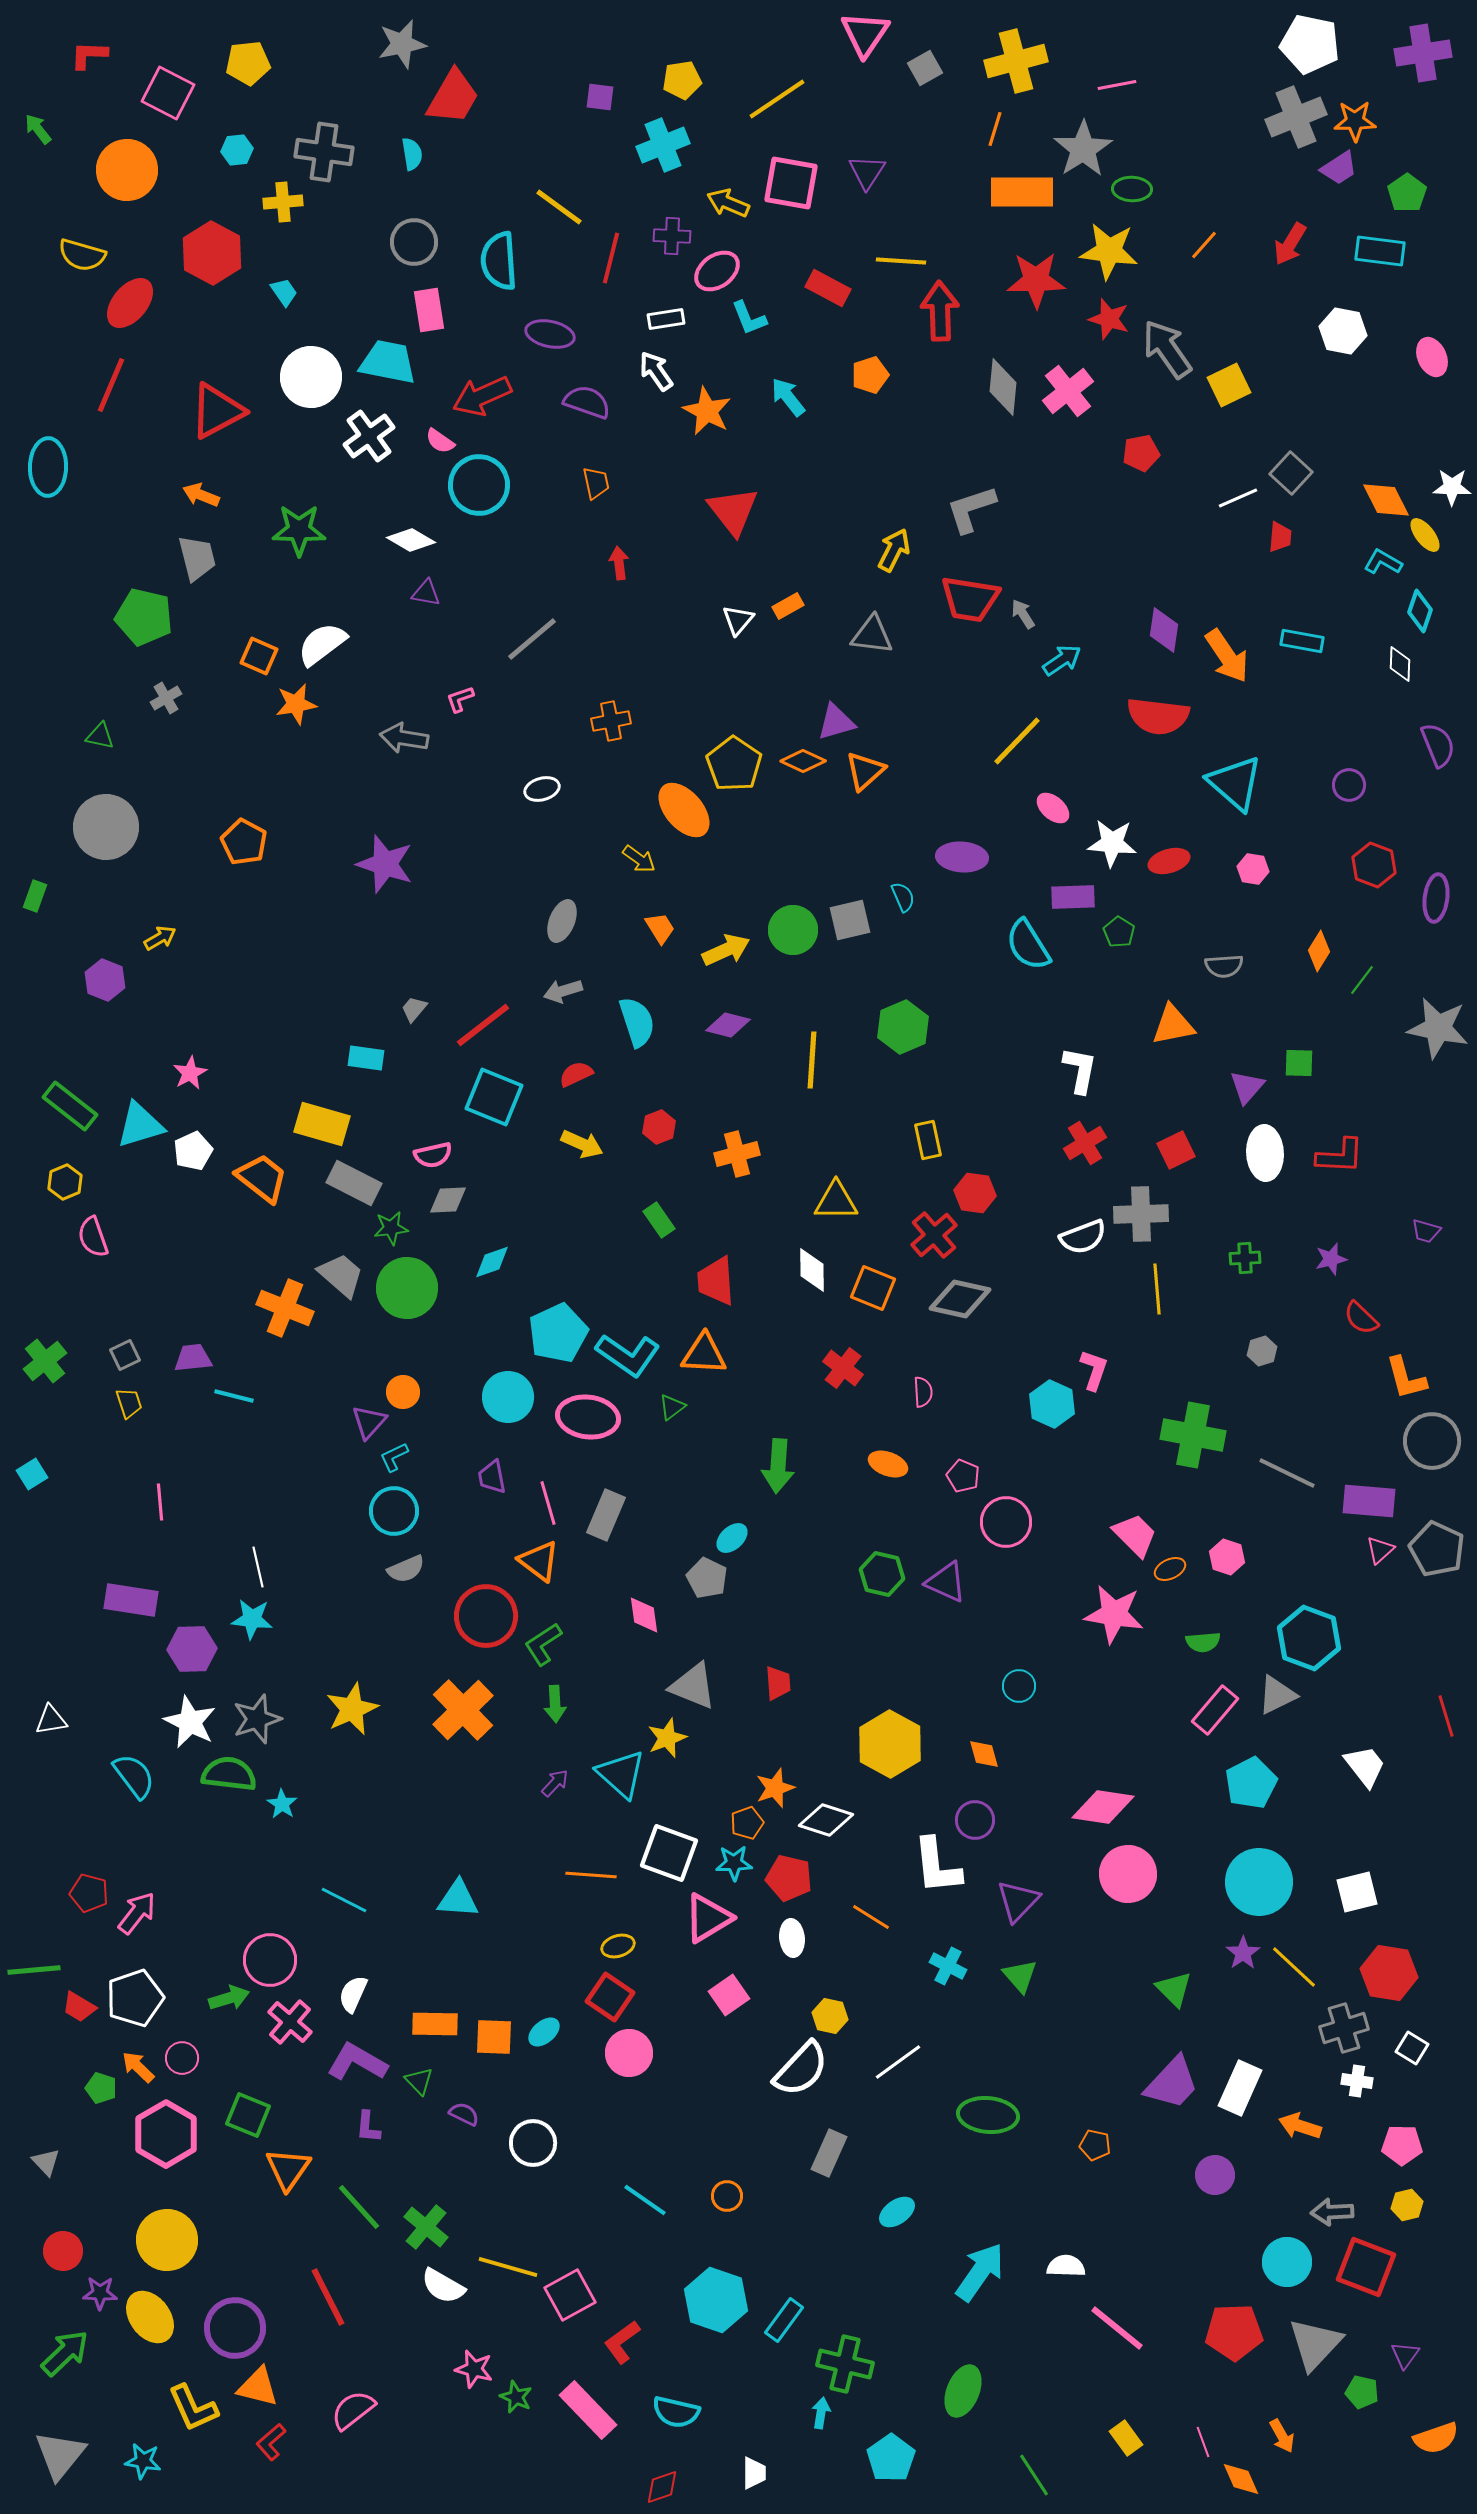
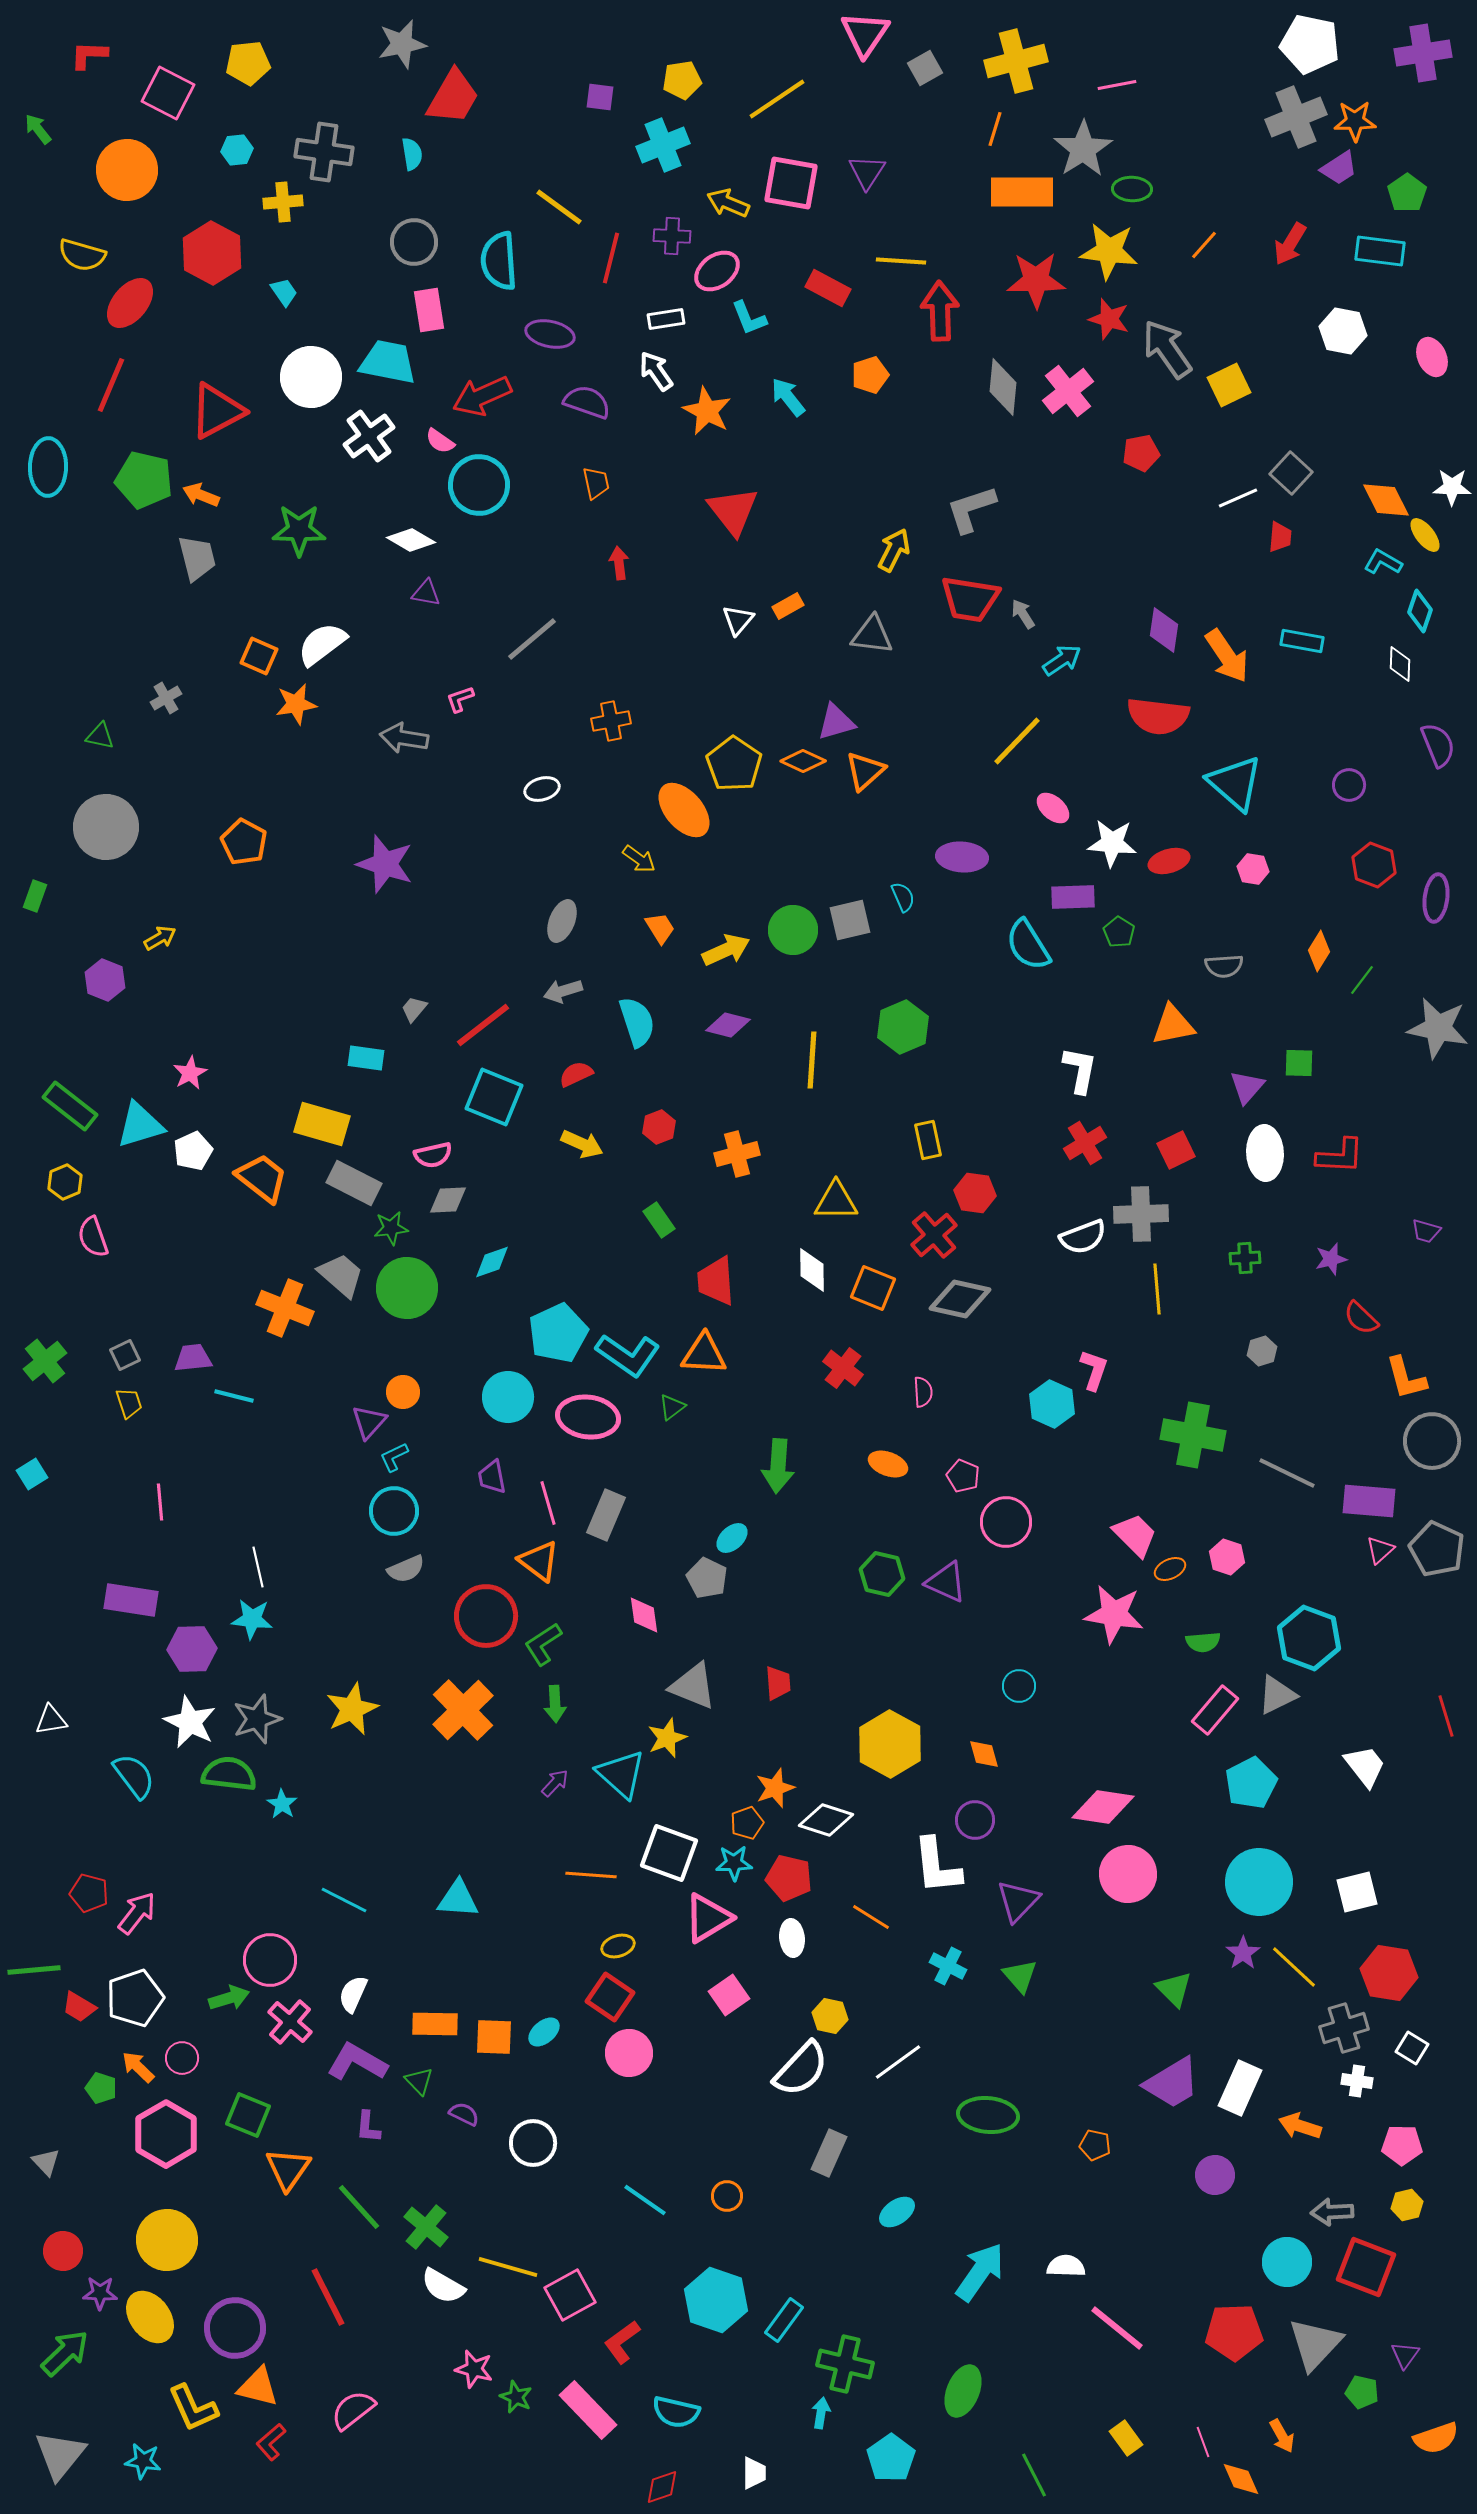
green pentagon at (144, 617): moved 137 px up
purple trapezoid at (1172, 2083): rotated 16 degrees clockwise
green line at (1034, 2475): rotated 6 degrees clockwise
